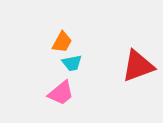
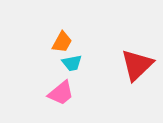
red triangle: moved 1 px left, 1 px up; rotated 24 degrees counterclockwise
